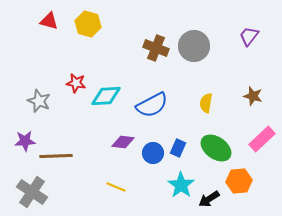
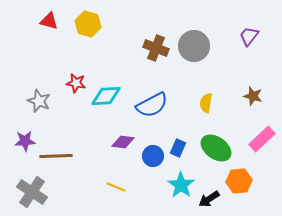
blue circle: moved 3 px down
